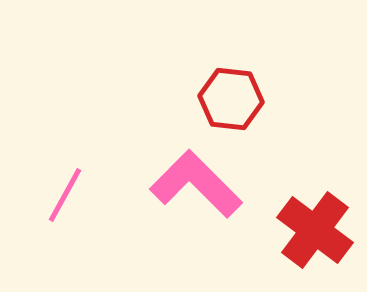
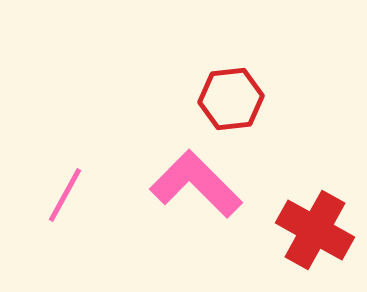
red hexagon: rotated 12 degrees counterclockwise
red cross: rotated 8 degrees counterclockwise
